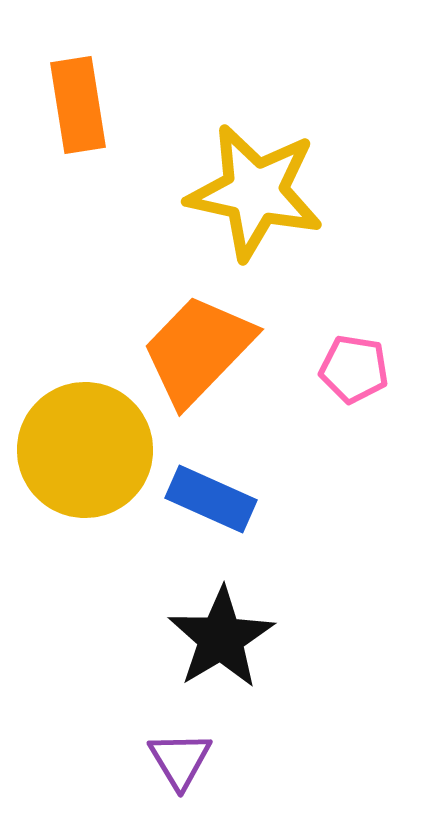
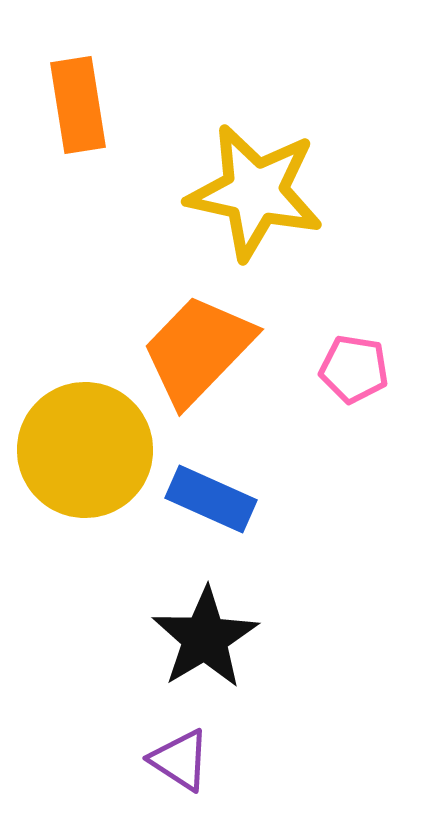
black star: moved 16 px left
purple triangle: rotated 26 degrees counterclockwise
